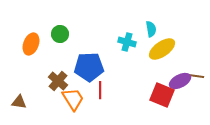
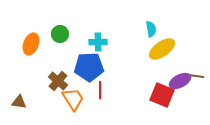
cyan cross: moved 29 px left; rotated 18 degrees counterclockwise
